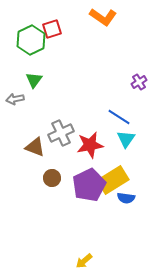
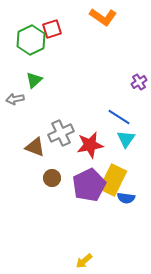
green triangle: rotated 12 degrees clockwise
yellow rectangle: rotated 32 degrees counterclockwise
